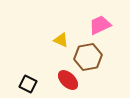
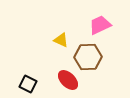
brown hexagon: rotated 8 degrees clockwise
